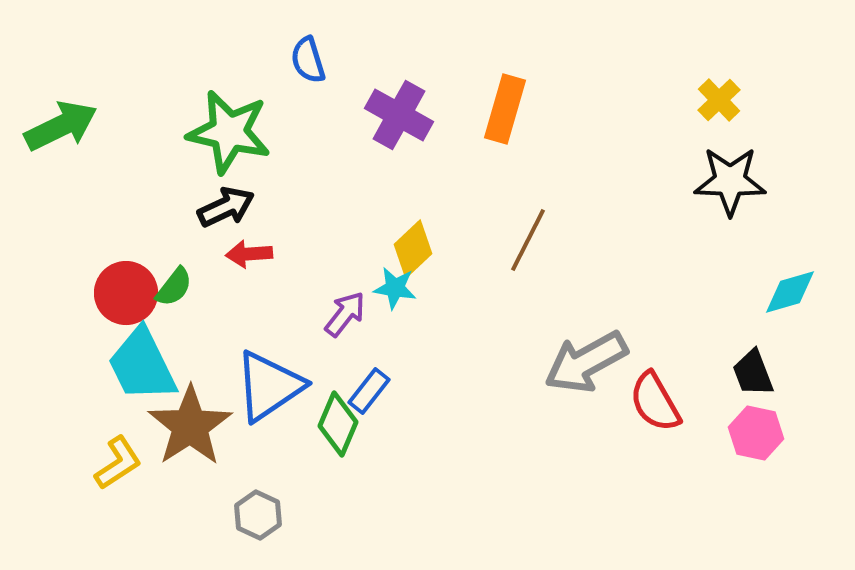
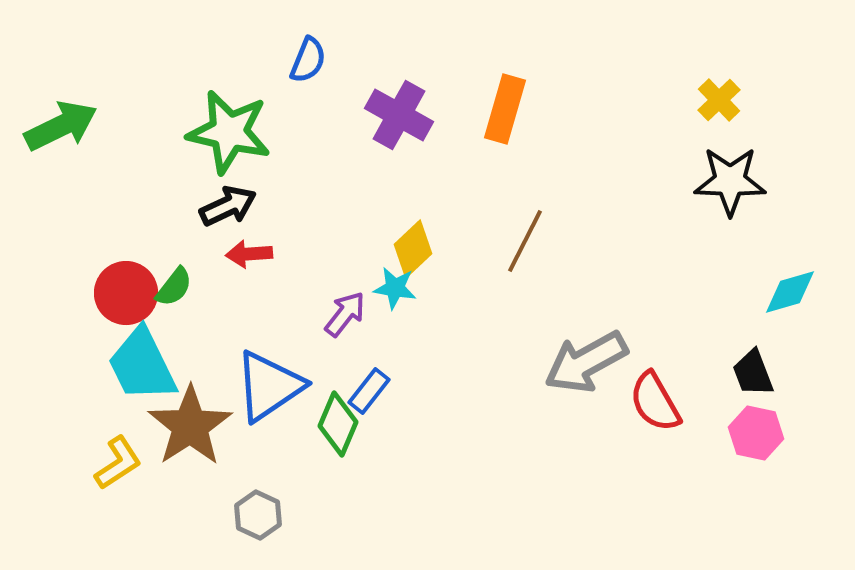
blue semicircle: rotated 141 degrees counterclockwise
black arrow: moved 2 px right, 1 px up
brown line: moved 3 px left, 1 px down
